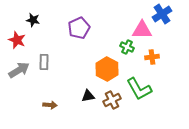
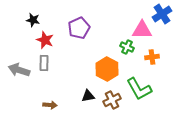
red star: moved 28 px right
gray rectangle: moved 1 px down
gray arrow: rotated 130 degrees counterclockwise
